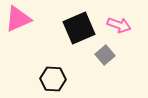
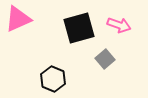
black square: rotated 8 degrees clockwise
gray square: moved 4 px down
black hexagon: rotated 20 degrees clockwise
